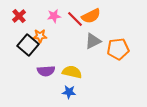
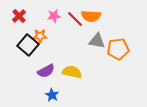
orange semicircle: rotated 30 degrees clockwise
gray triangle: moved 4 px right; rotated 36 degrees clockwise
purple semicircle: rotated 24 degrees counterclockwise
blue star: moved 17 px left, 3 px down; rotated 24 degrees clockwise
